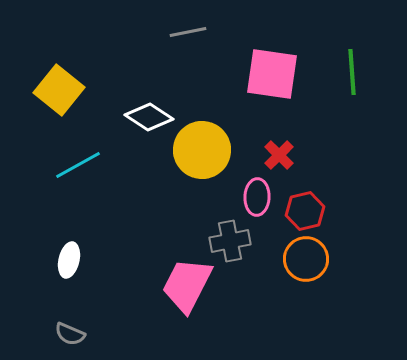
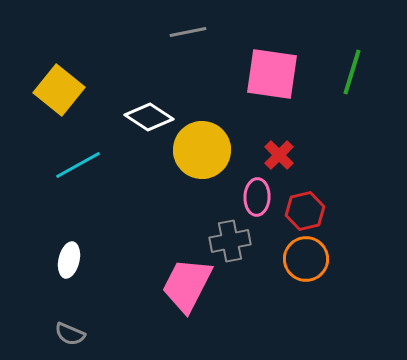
green line: rotated 21 degrees clockwise
